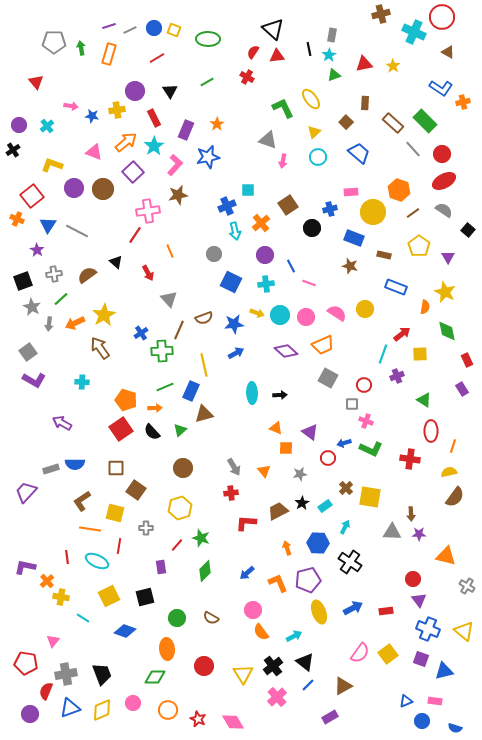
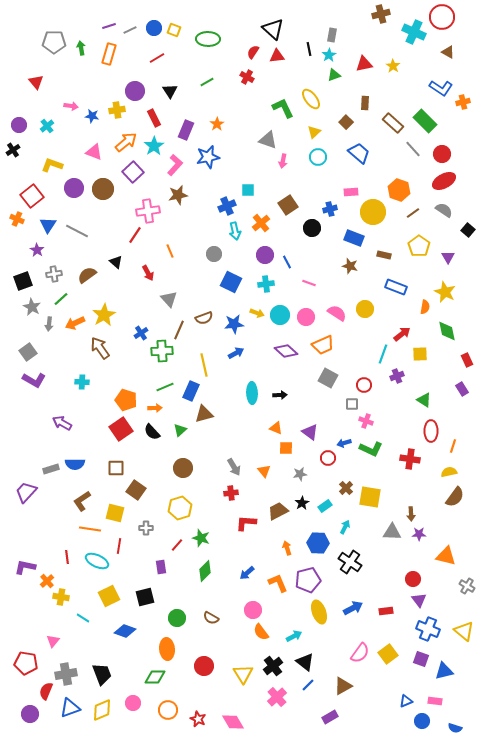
blue line at (291, 266): moved 4 px left, 4 px up
